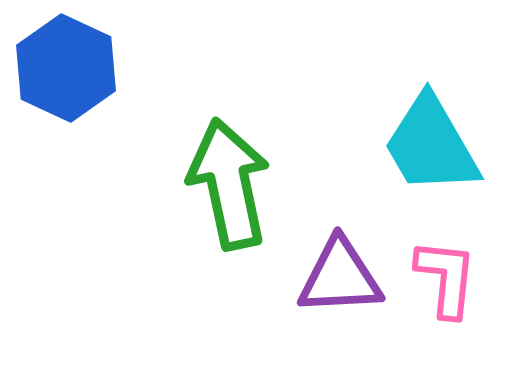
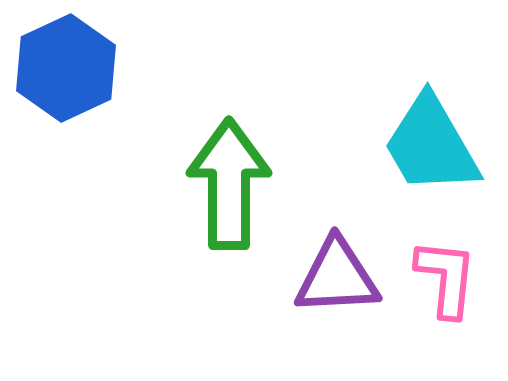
blue hexagon: rotated 10 degrees clockwise
green arrow: rotated 12 degrees clockwise
purple triangle: moved 3 px left
